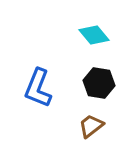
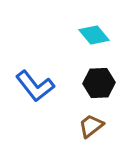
black hexagon: rotated 12 degrees counterclockwise
blue L-shape: moved 3 px left, 2 px up; rotated 60 degrees counterclockwise
